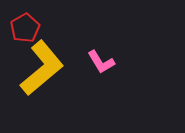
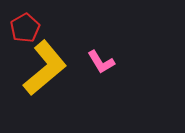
yellow L-shape: moved 3 px right
